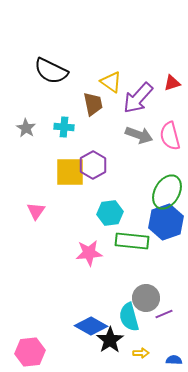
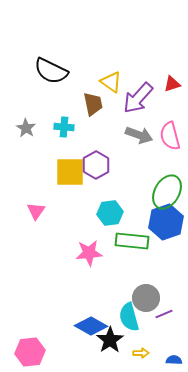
red triangle: moved 1 px down
purple hexagon: moved 3 px right
